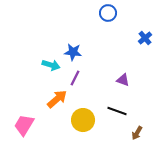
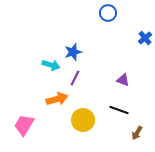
blue star: rotated 24 degrees counterclockwise
orange arrow: rotated 25 degrees clockwise
black line: moved 2 px right, 1 px up
